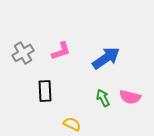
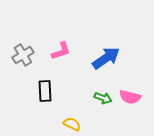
gray cross: moved 2 px down
green arrow: rotated 138 degrees clockwise
